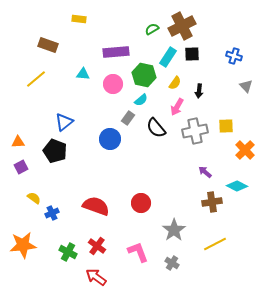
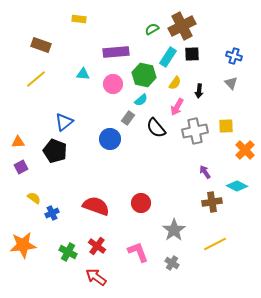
brown rectangle at (48, 45): moved 7 px left
gray triangle at (246, 86): moved 15 px left, 3 px up
purple arrow at (205, 172): rotated 16 degrees clockwise
